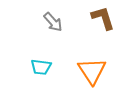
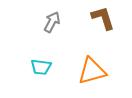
gray arrow: moved 1 px left; rotated 110 degrees counterclockwise
orange triangle: rotated 48 degrees clockwise
